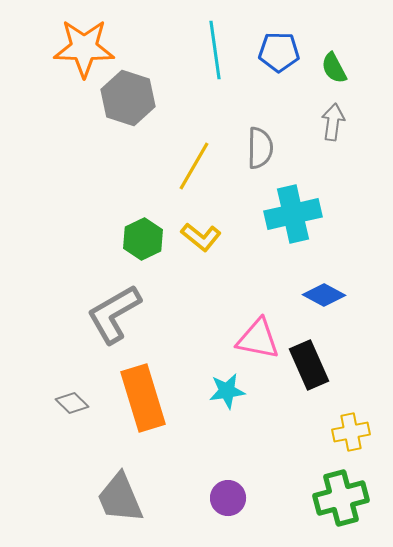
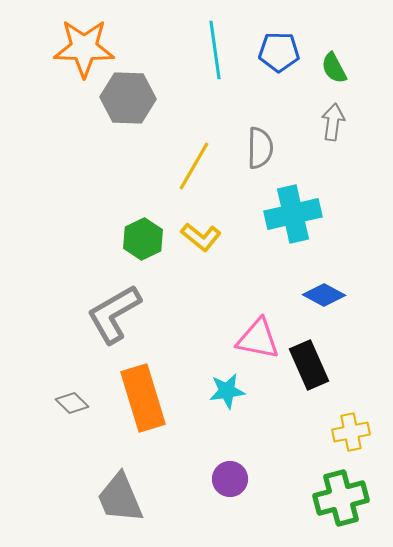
gray hexagon: rotated 16 degrees counterclockwise
purple circle: moved 2 px right, 19 px up
